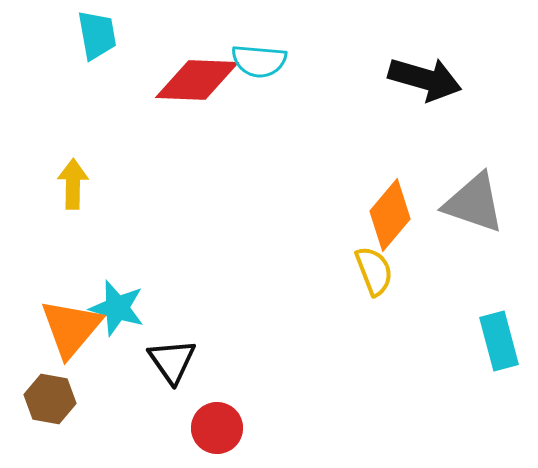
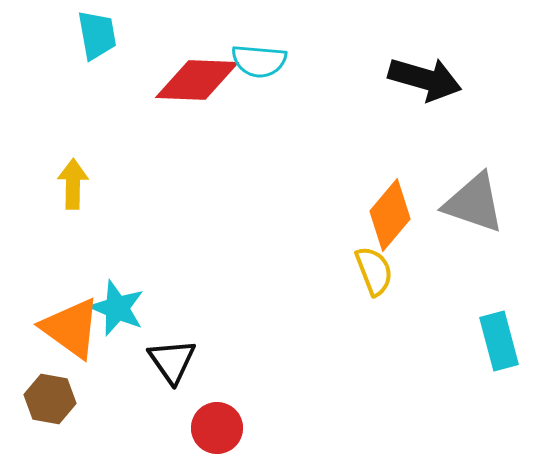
cyan star: rotated 6 degrees clockwise
orange triangle: rotated 34 degrees counterclockwise
